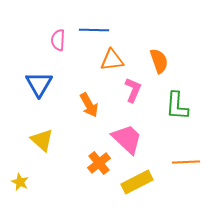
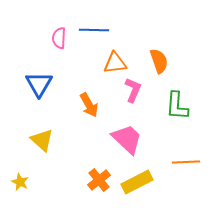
pink semicircle: moved 1 px right, 2 px up
orange triangle: moved 3 px right, 3 px down
orange cross: moved 17 px down
